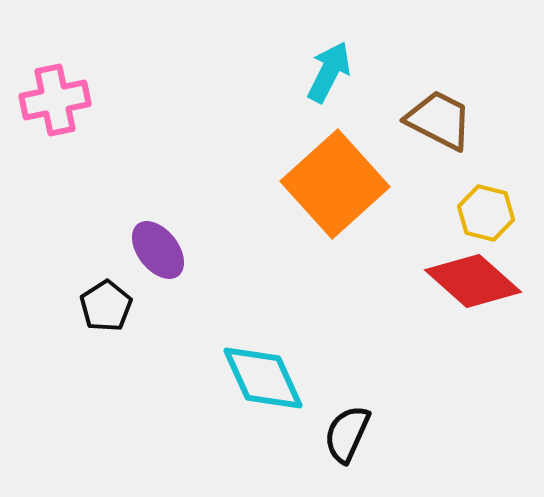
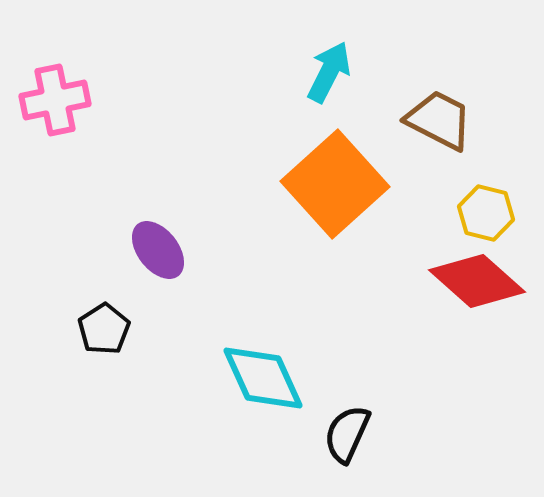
red diamond: moved 4 px right
black pentagon: moved 2 px left, 23 px down
